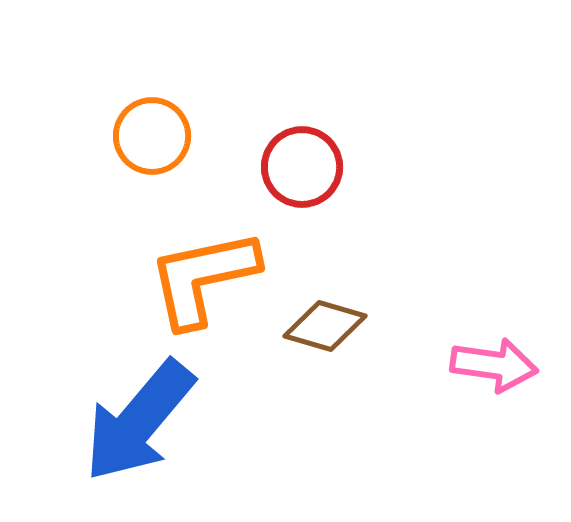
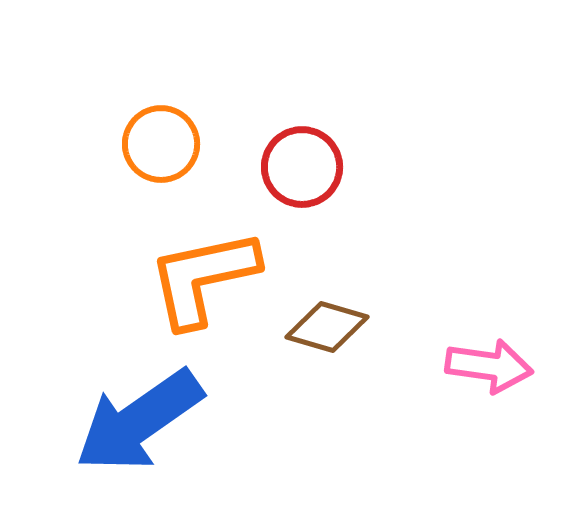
orange circle: moved 9 px right, 8 px down
brown diamond: moved 2 px right, 1 px down
pink arrow: moved 5 px left, 1 px down
blue arrow: rotated 15 degrees clockwise
